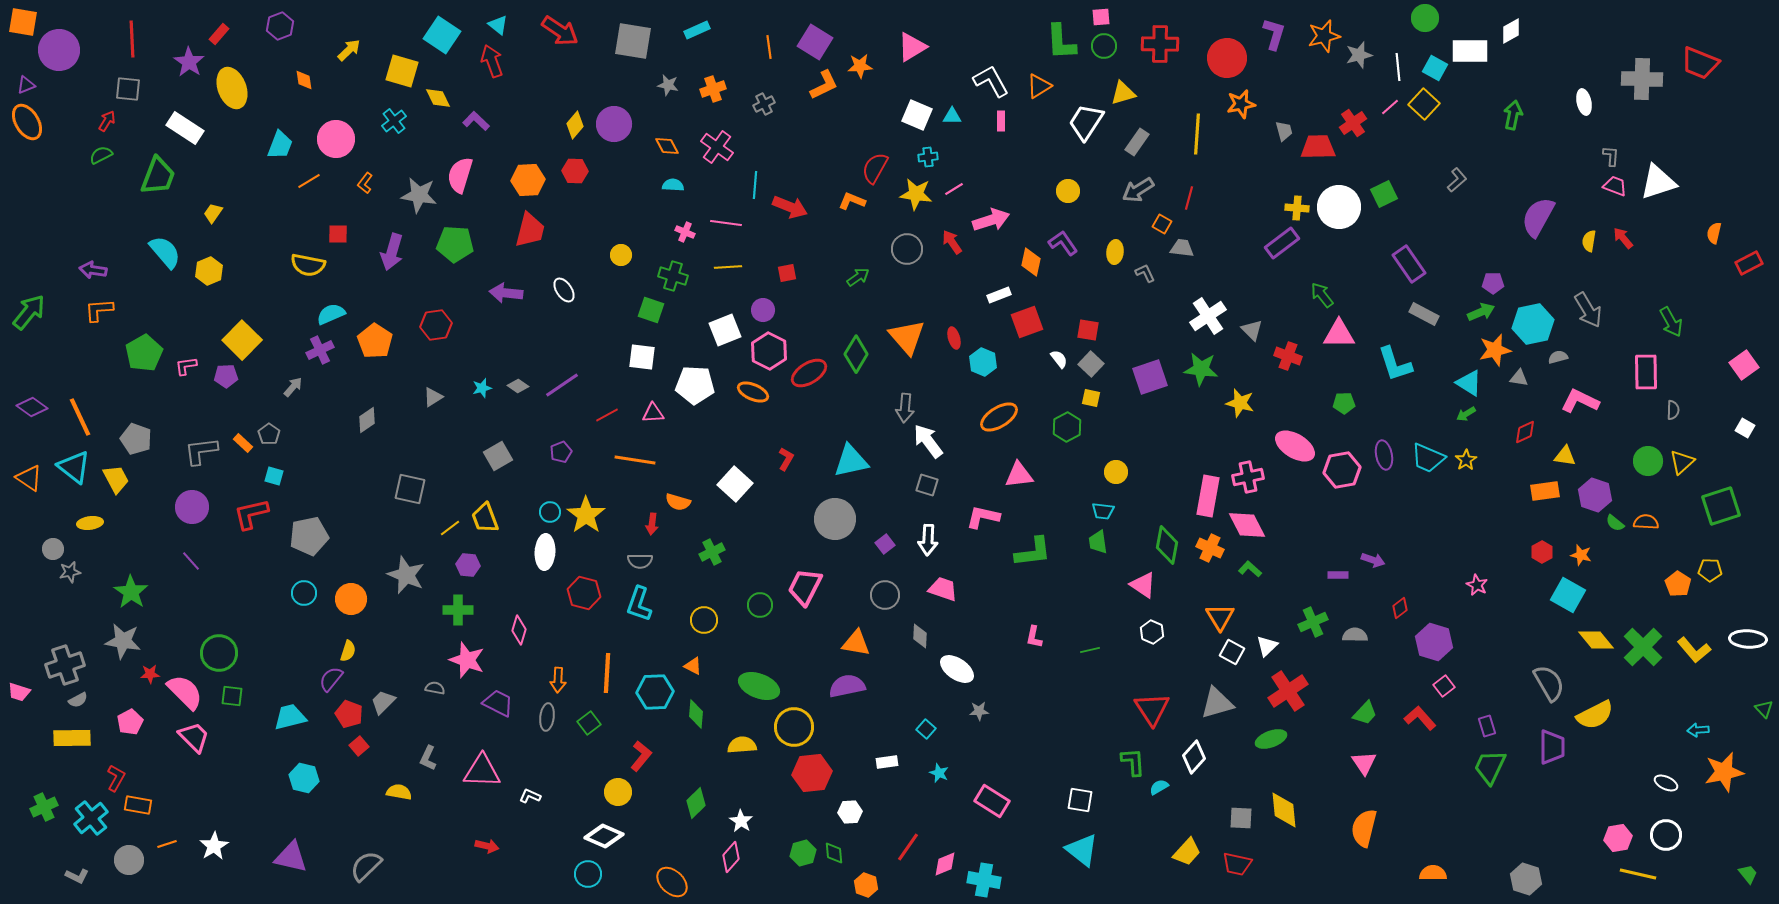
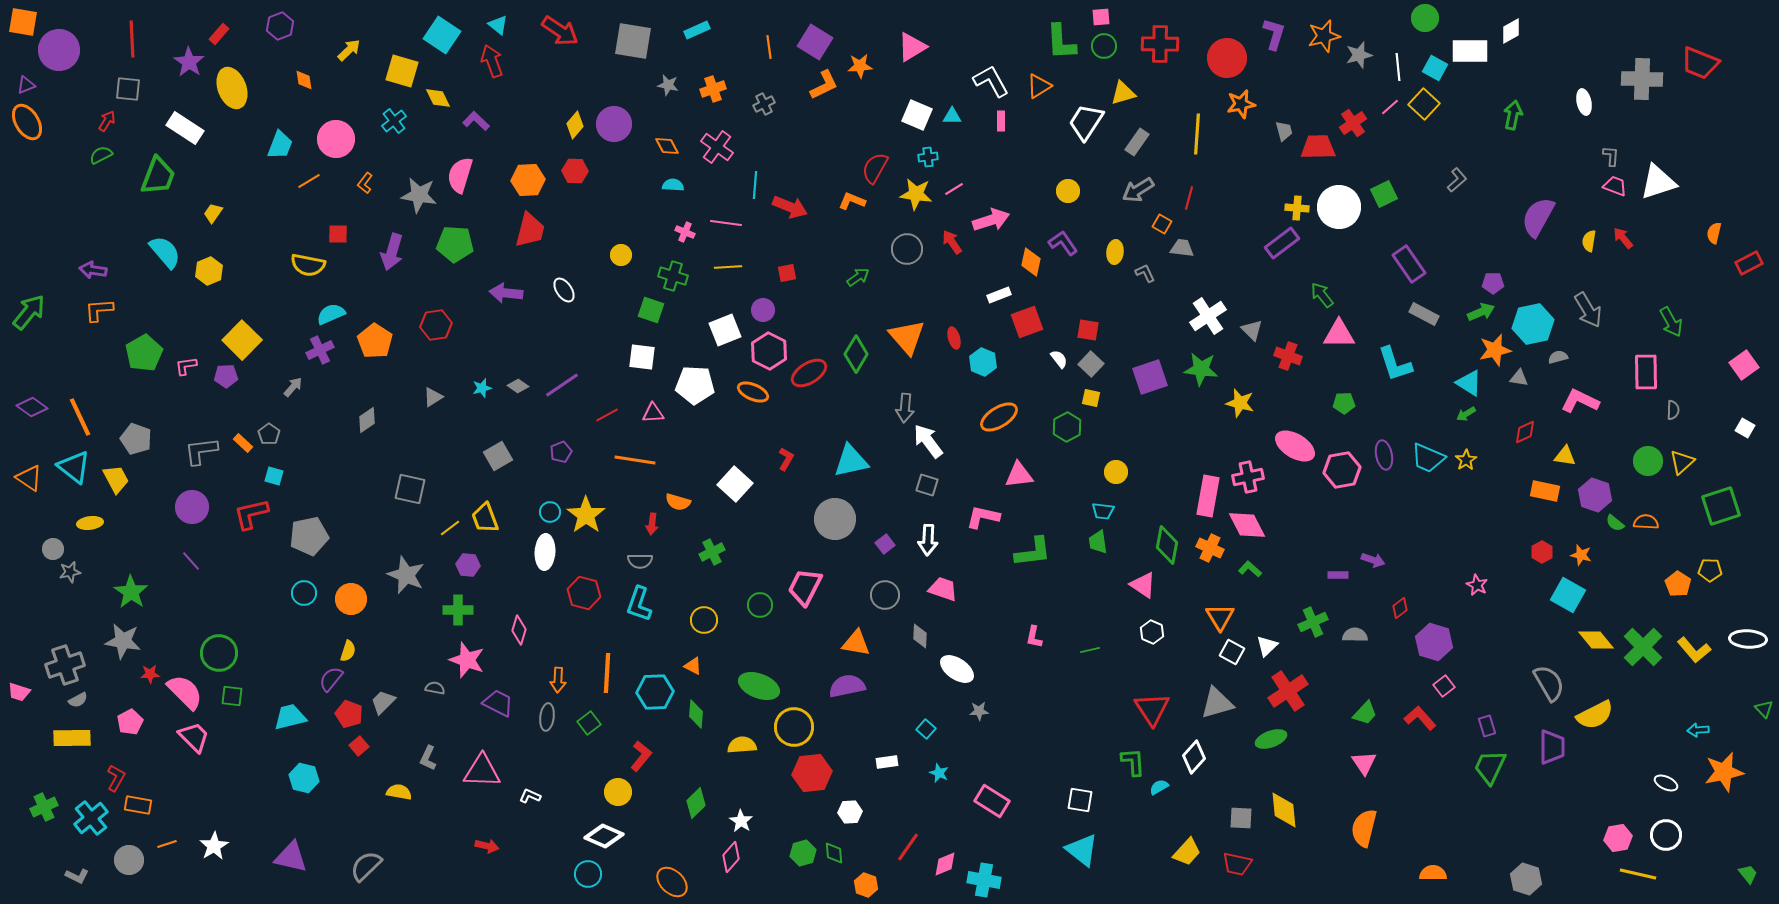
orange rectangle at (1545, 491): rotated 20 degrees clockwise
